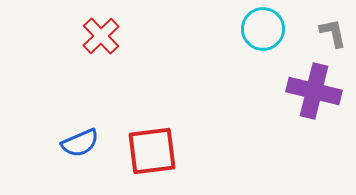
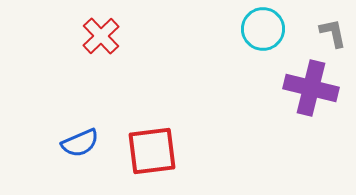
purple cross: moved 3 px left, 3 px up
